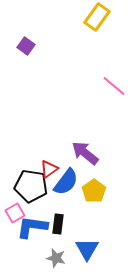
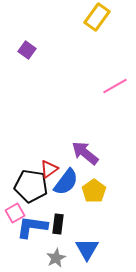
purple square: moved 1 px right, 4 px down
pink line: moved 1 px right; rotated 70 degrees counterclockwise
gray star: rotated 30 degrees clockwise
